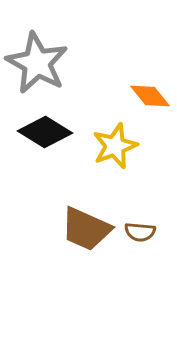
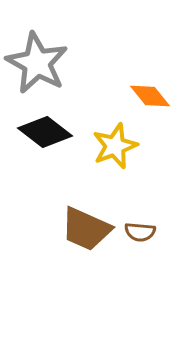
black diamond: rotated 6 degrees clockwise
